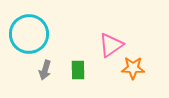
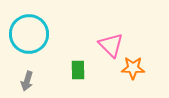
pink triangle: rotated 40 degrees counterclockwise
gray arrow: moved 18 px left, 11 px down
